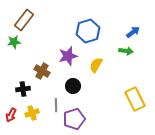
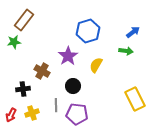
purple star: rotated 18 degrees counterclockwise
purple pentagon: moved 3 px right, 5 px up; rotated 25 degrees clockwise
